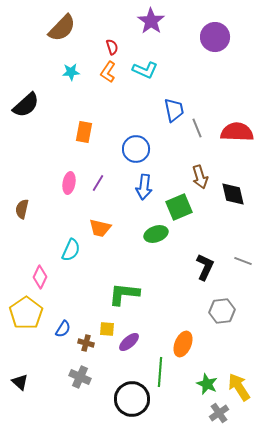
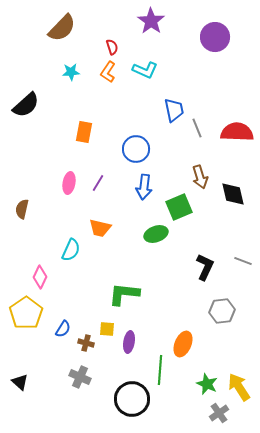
purple ellipse at (129, 342): rotated 40 degrees counterclockwise
green line at (160, 372): moved 2 px up
